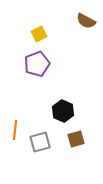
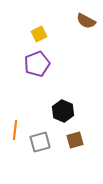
brown square: moved 1 px left, 1 px down
